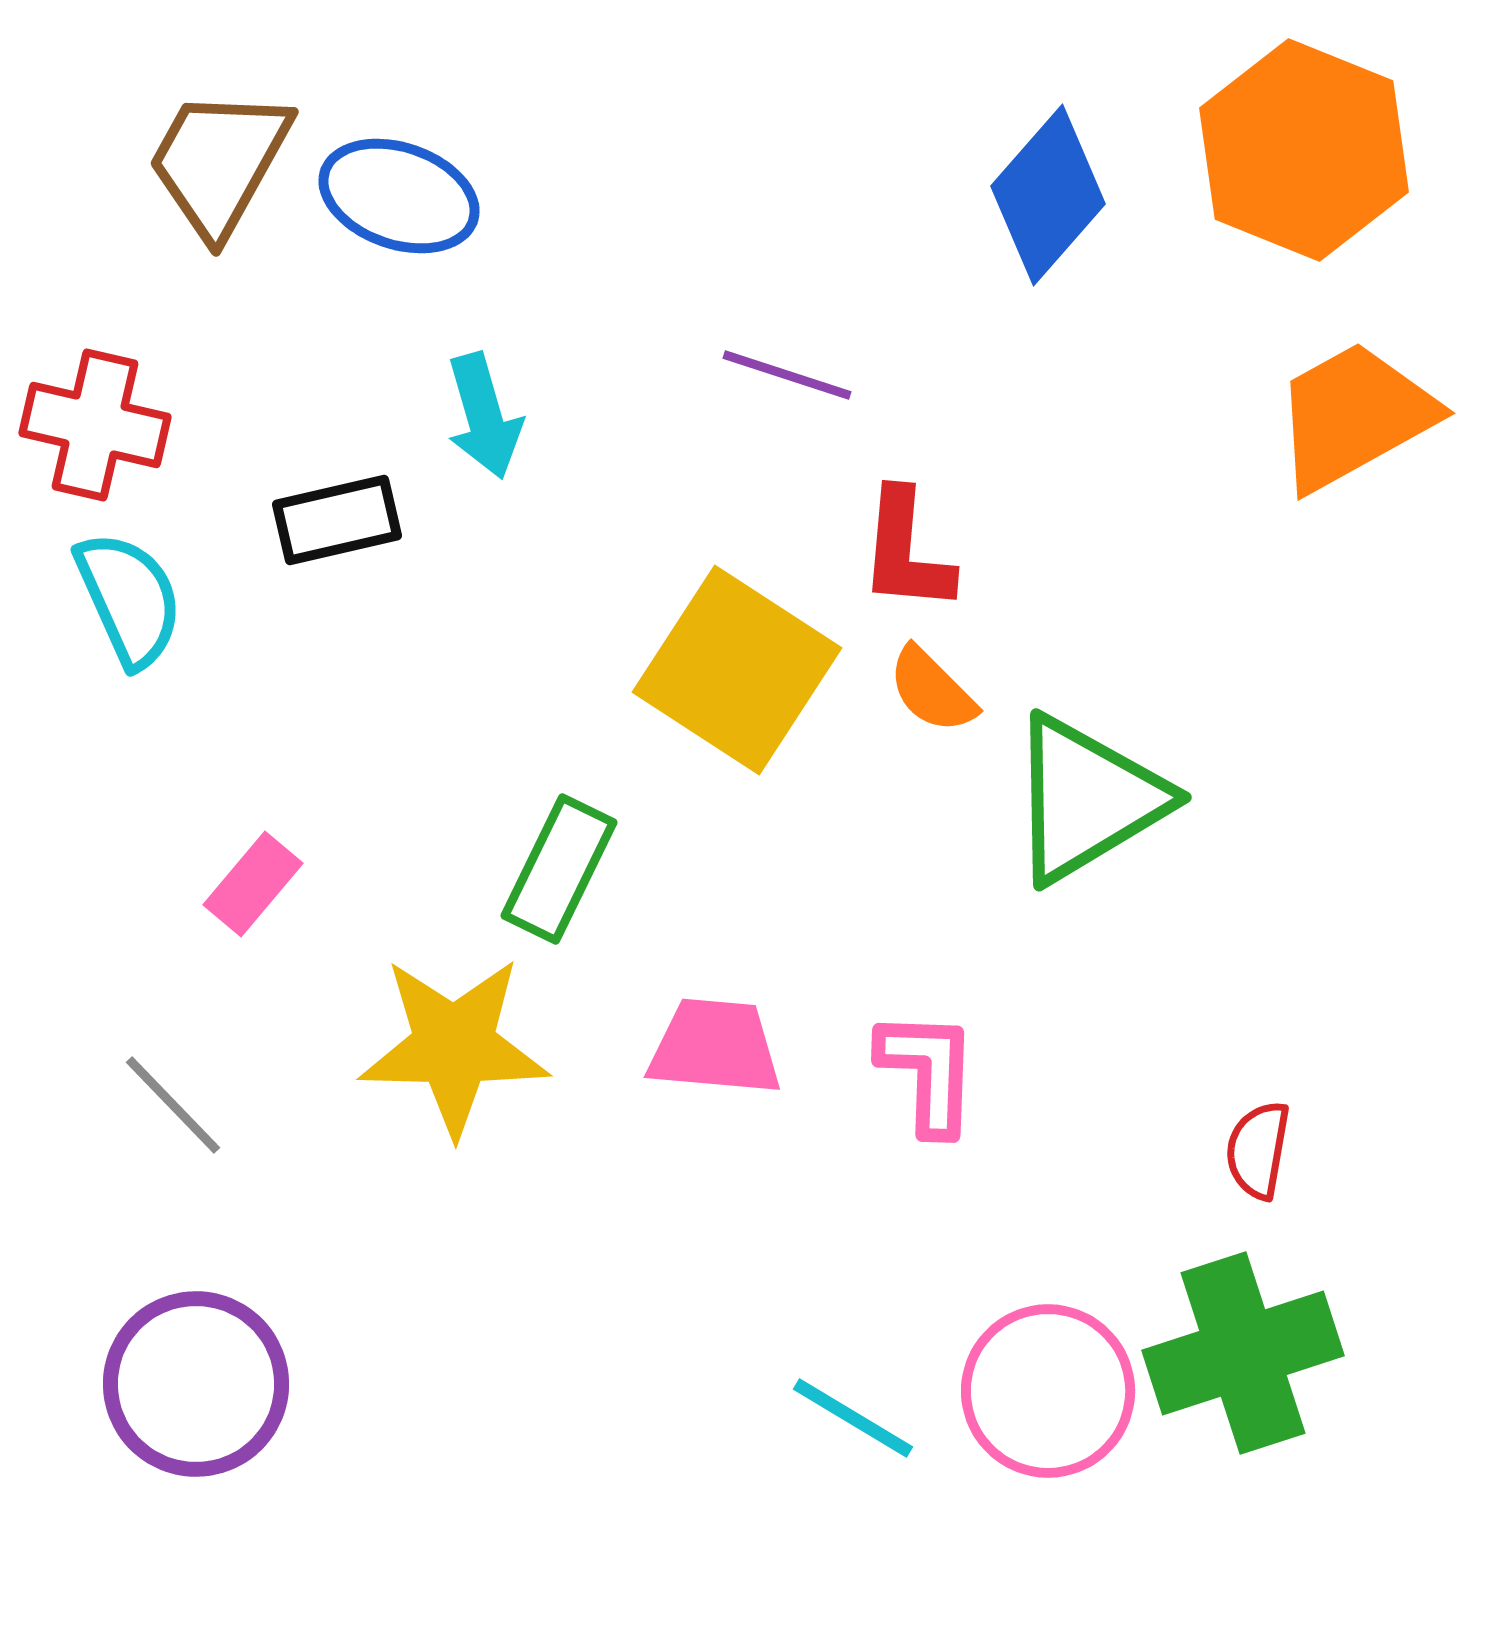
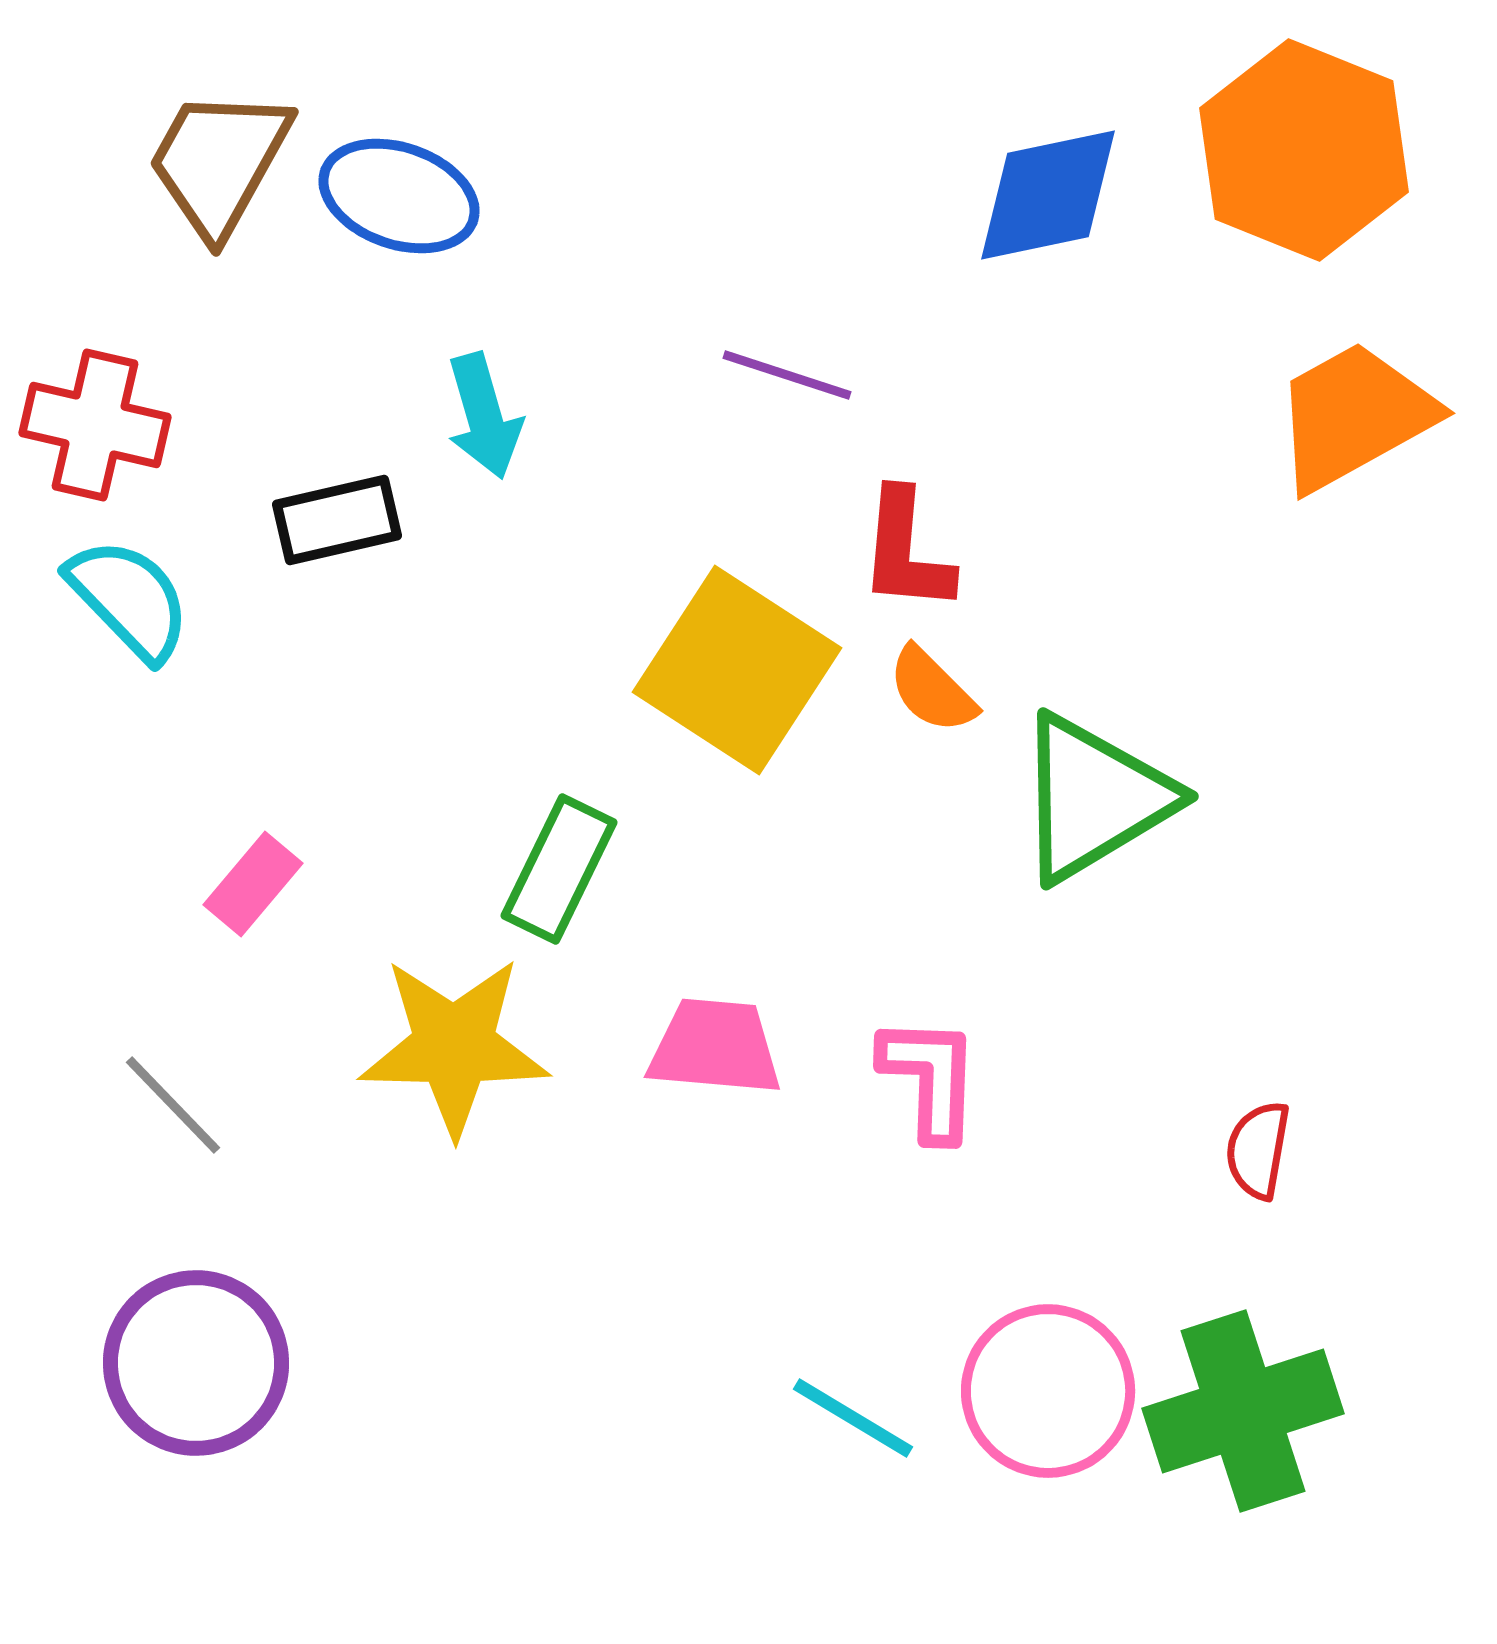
blue diamond: rotated 37 degrees clockwise
cyan semicircle: rotated 20 degrees counterclockwise
green triangle: moved 7 px right, 1 px up
pink L-shape: moved 2 px right, 6 px down
green cross: moved 58 px down
purple circle: moved 21 px up
